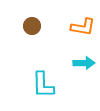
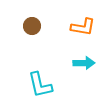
cyan L-shape: moved 3 px left; rotated 12 degrees counterclockwise
